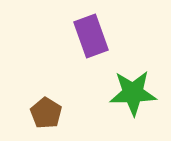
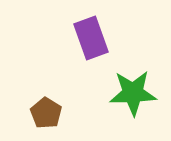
purple rectangle: moved 2 px down
